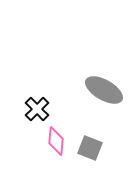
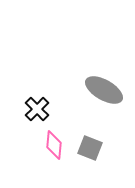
pink diamond: moved 2 px left, 4 px down
